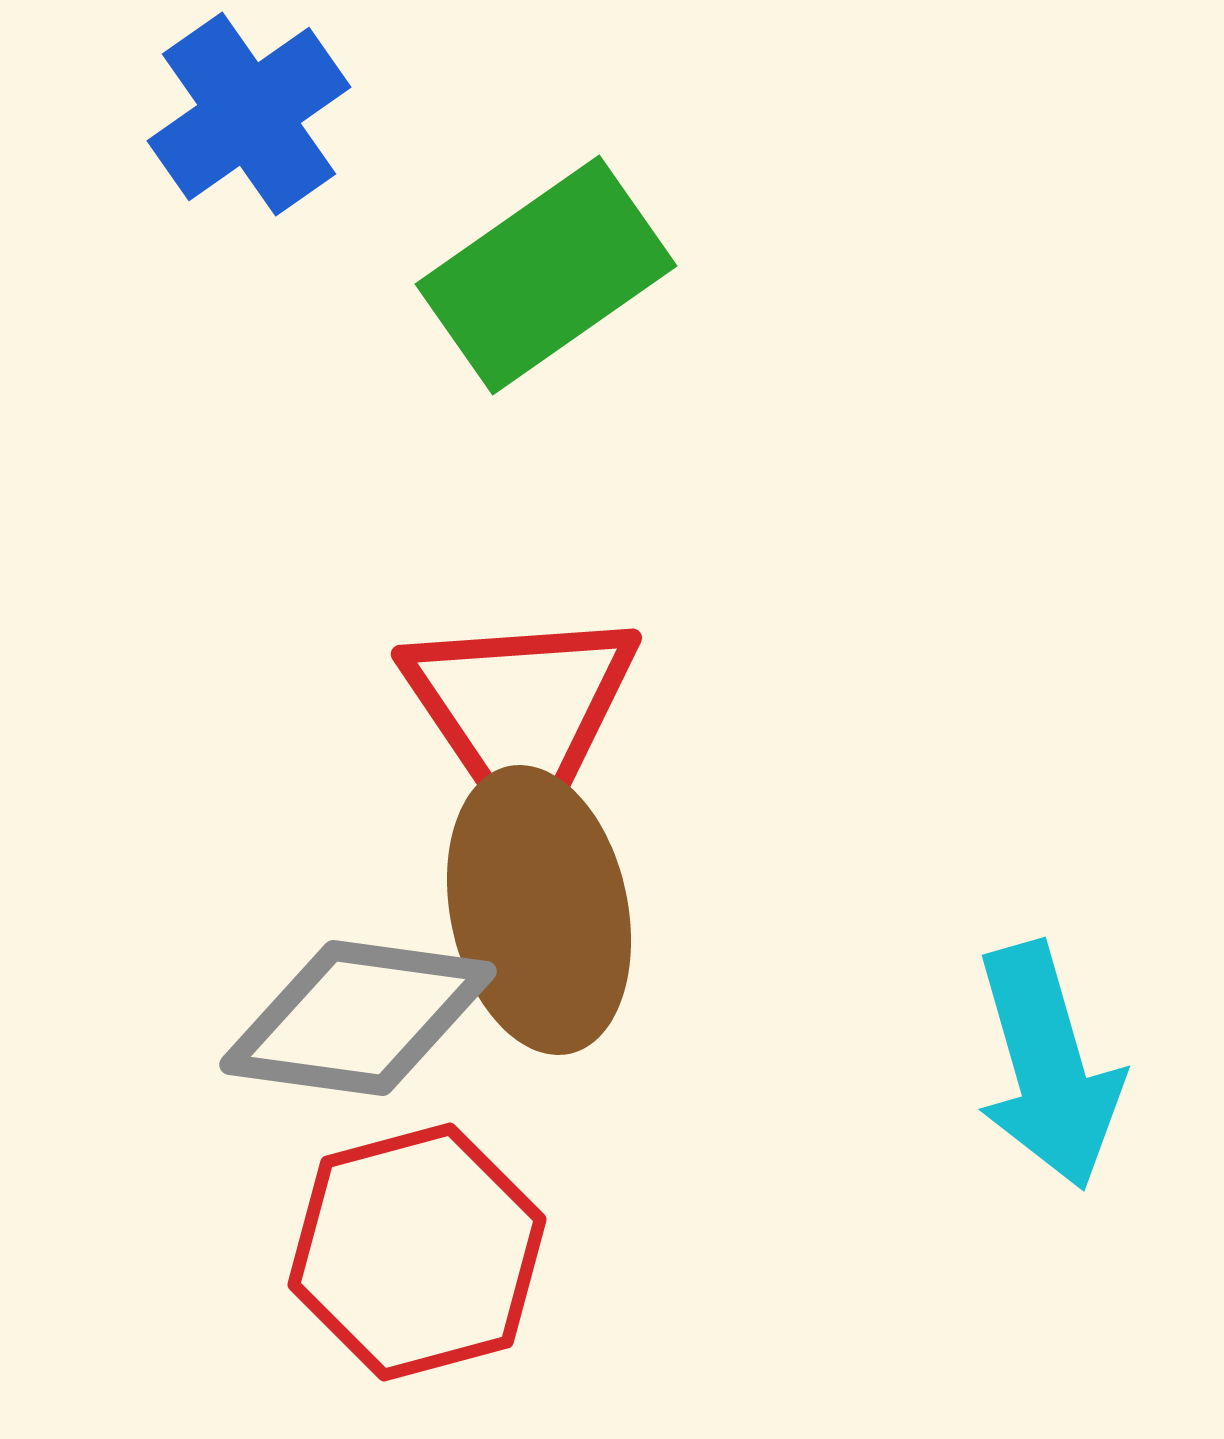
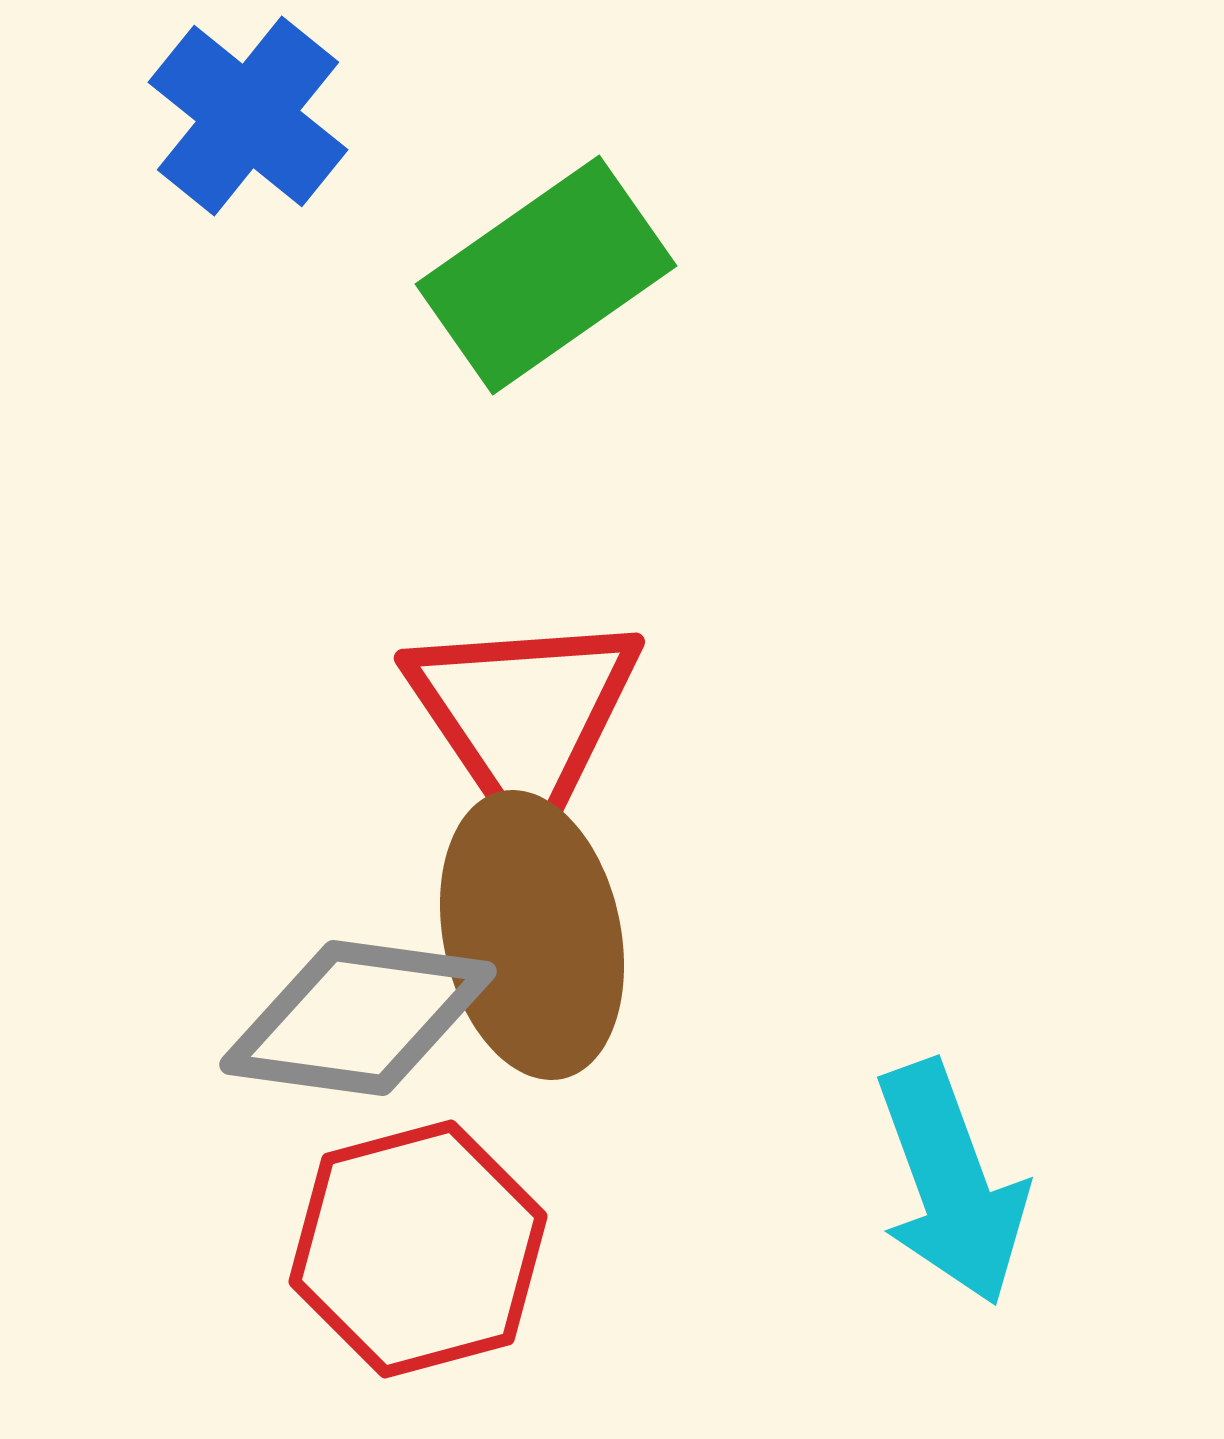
blue cross: moved 1 px left, 2 px down; rotated 16 degrees counterclockwise
red triangle: moved 3 px right, 4 px down
brown ellipse: moved 7 px left, 25 px down
cyan arrow: moved 97 px left, 117 px down; rotated 4 degrees counterclockwise
red hexagon: moved 1 px right, 3 px up
